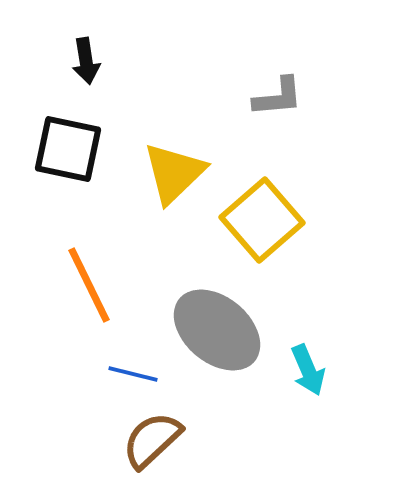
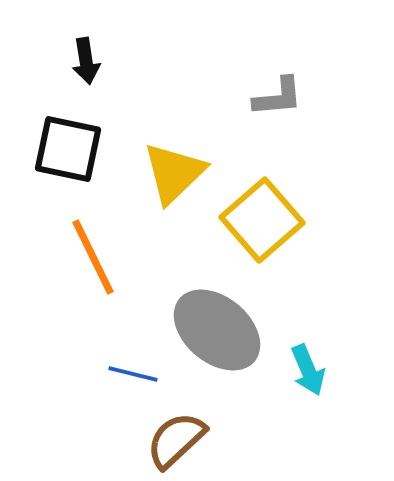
orange line: moved 4 px right, 28 px up
brown semicircle: moved 24 px right
